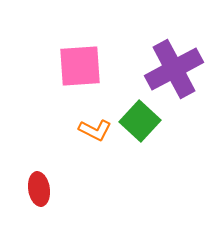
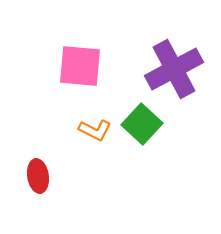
pink square: rotated 9 degrees clockwise
green square: moved 2 px right, 3 px down
red ellipse: moved 1 px left, 13 px up
